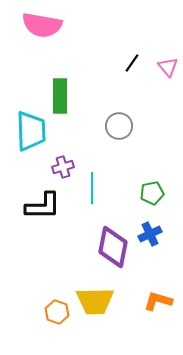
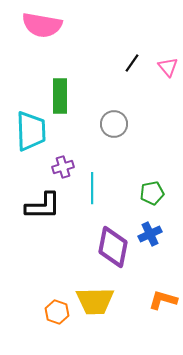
gray circle: moved 5 px left, 2 px up
orange L-shape: moved 5 px right, 1 px up
